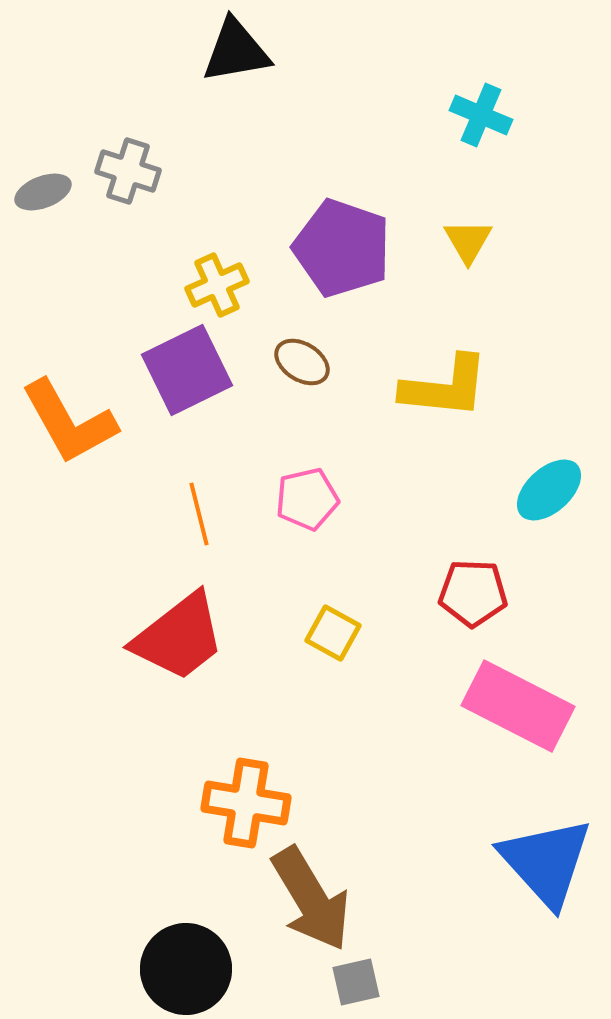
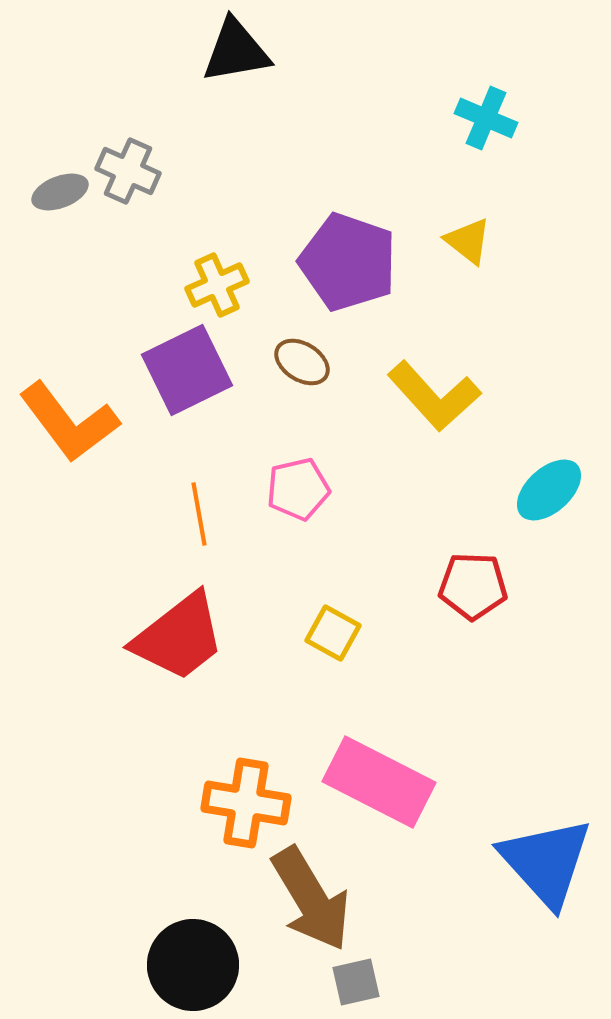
cyan cross: moved 5 px right, 3 px down
gray cross: rotated 6 degrees clockwise
gray ellipse: moved 17 px right
yellow triangle: rotated 22 degrees counterclockwise
purple pentagon: moved 6 px right, 14 px down
yellow L-shape: moved 11 px left, 9 px down; rotated 42 degrees clockwise
orange L-shape: rotated 8 degrees counterclockwise
pink pentagon: moved 9 px left, 10 px up
orange line: rotated 4 degrees clockwise
red pentagon: moved 7 px up
pink rectangle: moved 139 px left, 76 px down
black circle: moved 7 px right, 4 px up
